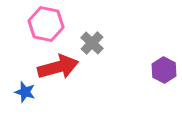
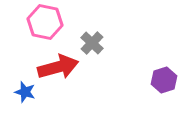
pink hexagon: moved 1 px left, 2 px up
purple hexagon: moved 10 px down; rotated 15 degrees clockwise
